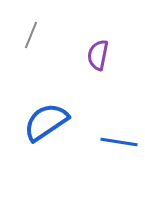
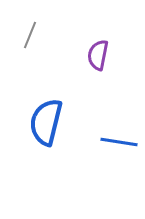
gray line: moved 1 px left
blue semicircle: rotated 42 degrees counterclockwise
